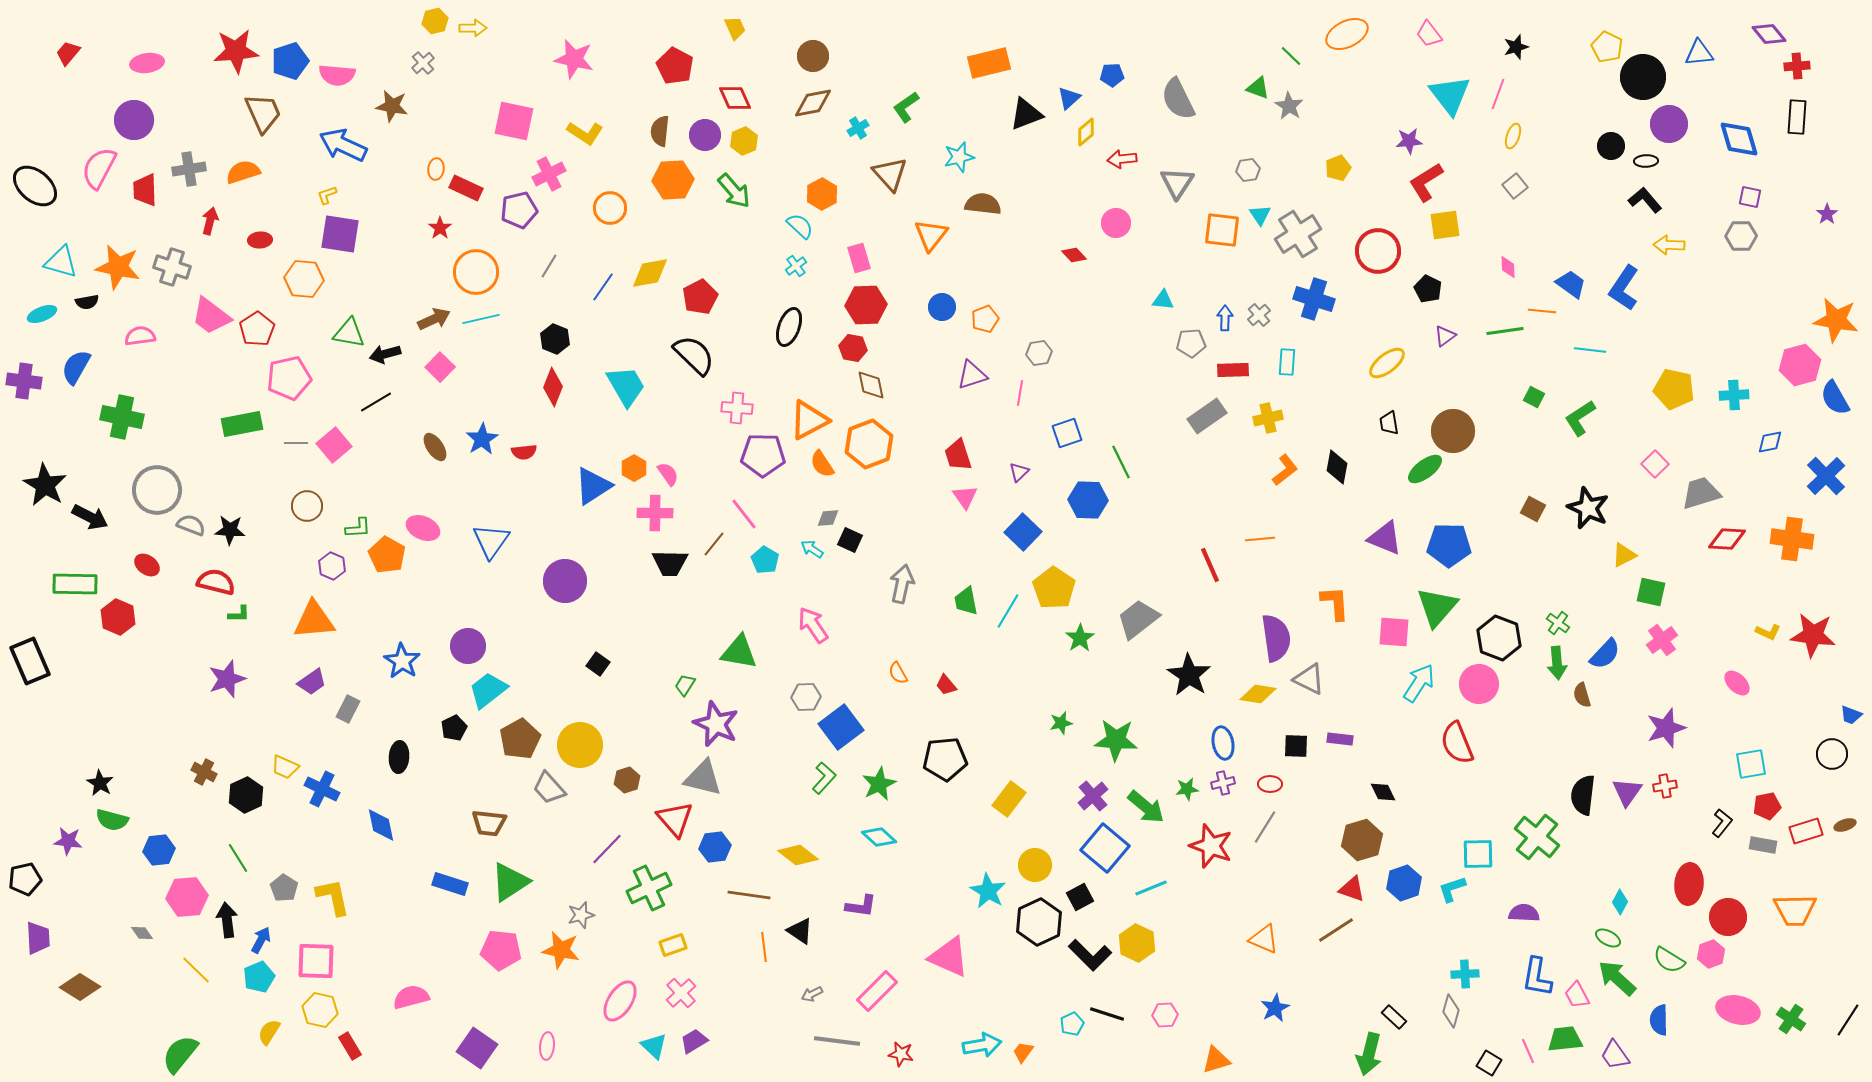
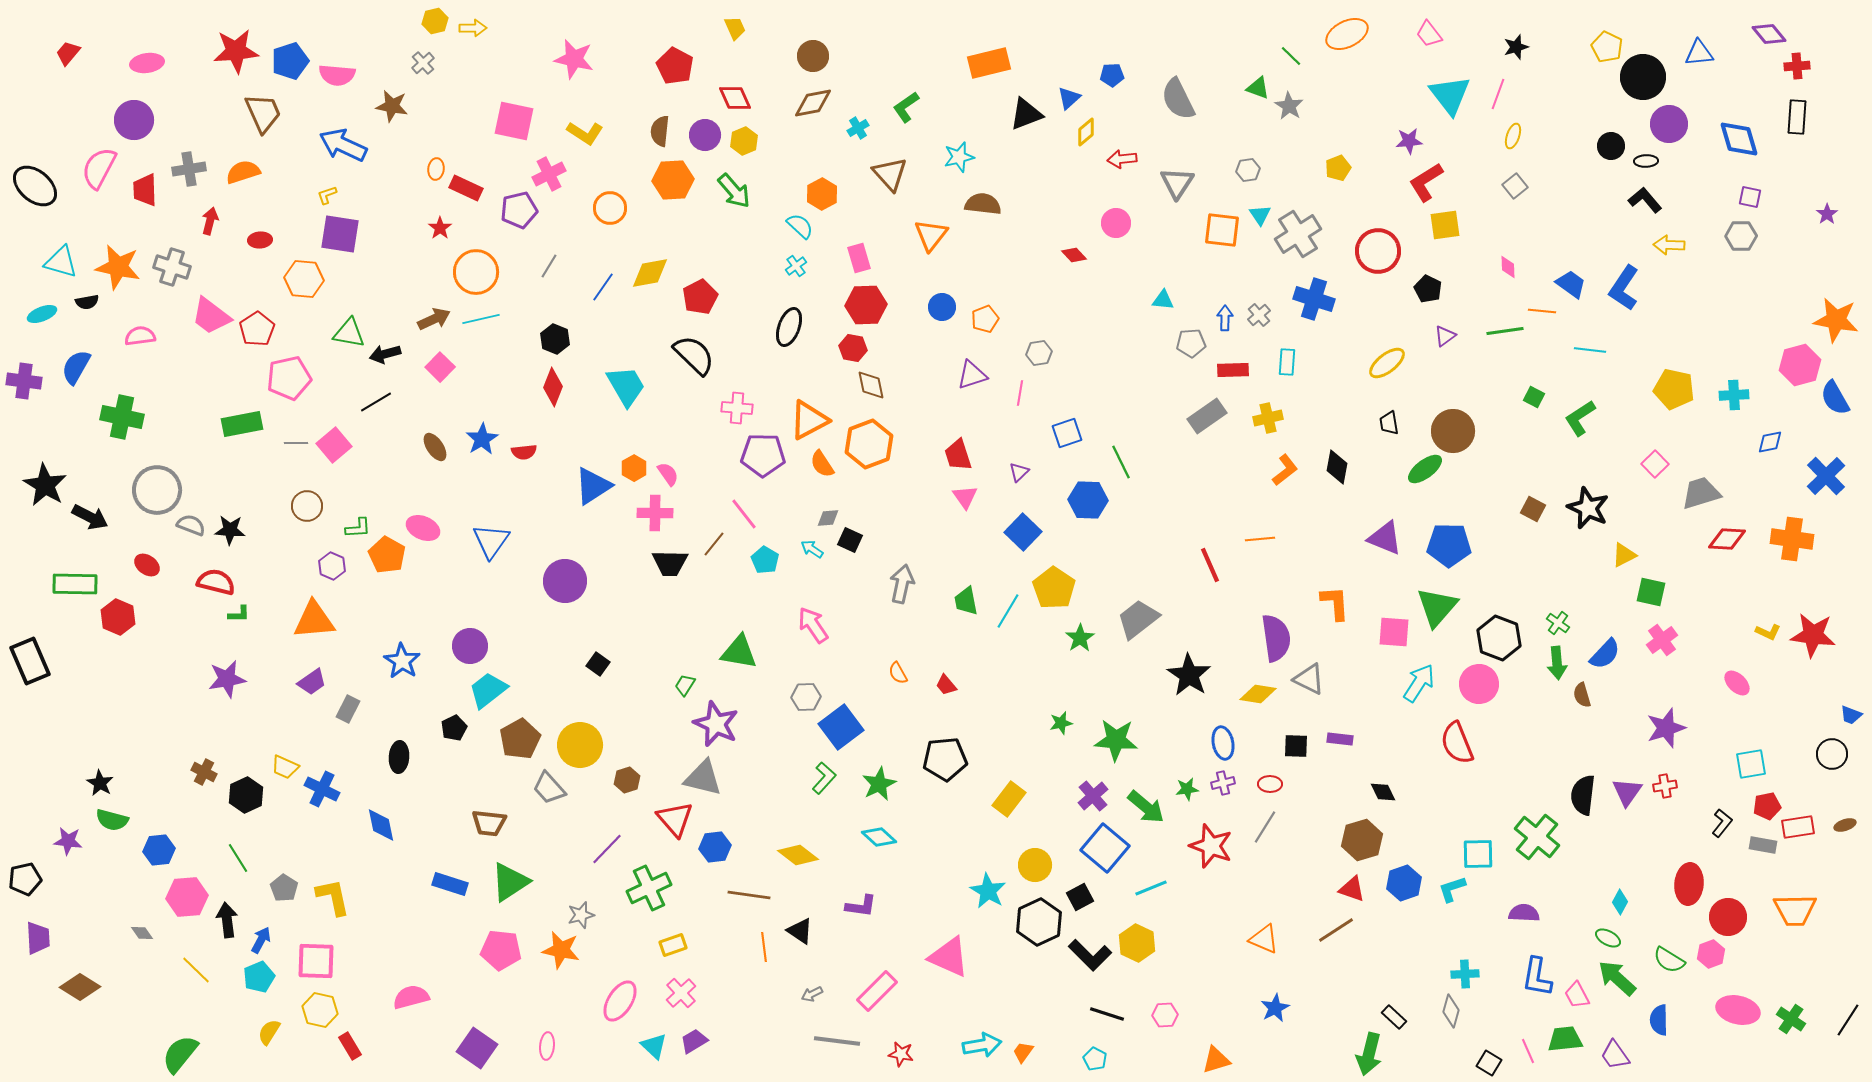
purple circle at (468, 646): moved 2 px right
purple star at (227, 679): rotated 9 degrees clockwise
red rectangle at (1806, 831): moved 8 px left, 4 px up; rotated 8 degrees clockwise
cyan pentagon at (1072, 1024): moved 23 px right, 35 px down; rotated 20 degrees counterclockwise
